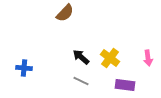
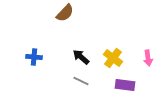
yellow cross: moved 3 px right
blue cross: moved 10 px right, 11 px up
